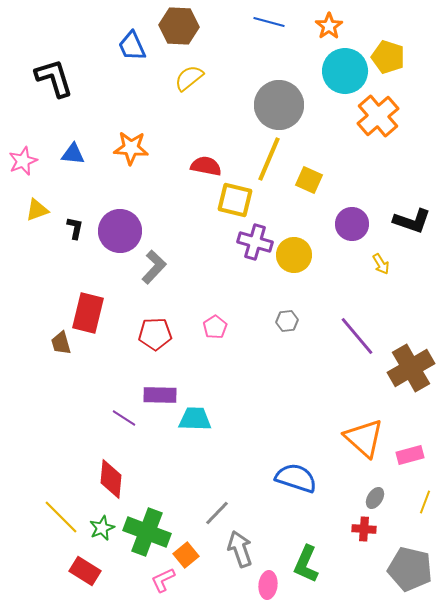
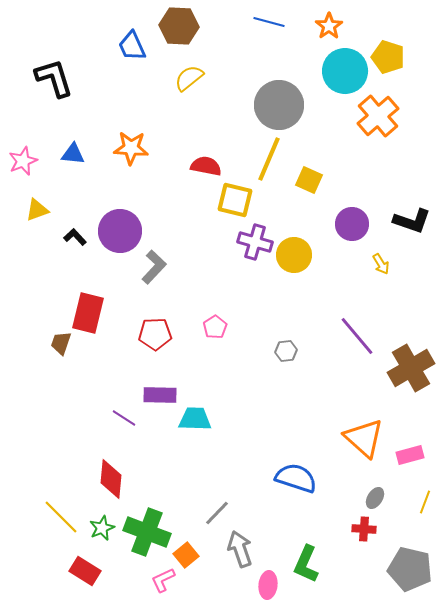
black L-shape at (75, 228): moved 9 px down; rotated 55 degrees counterclockwise
gray hexagon at (287, 321): moved 1 px left, 30 px down
brown trapezoid at (61, 343): rotated 35 degrees clockwise
